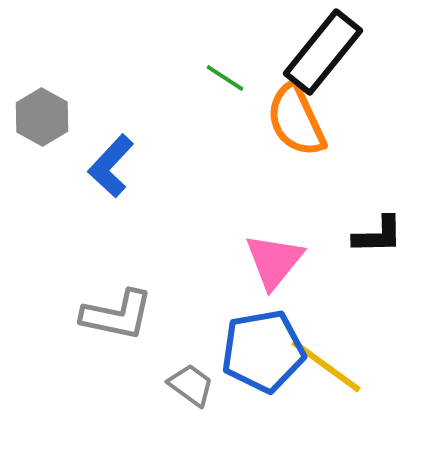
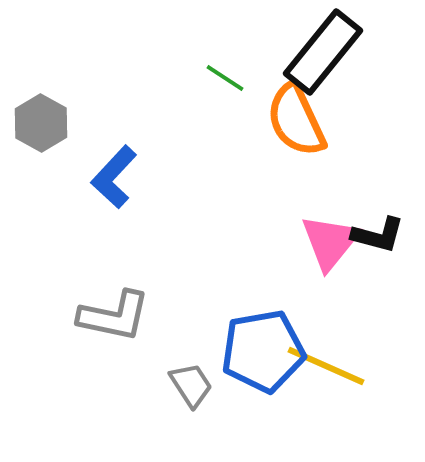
gray hexagon: moved 1 px left, 6 px down
blue L-shape: moved 3 px right, 11 px down
black L-shape: rotated 16 degrees clockwise
pink triangle: moved 56 px right, 19 px up
gray L-shape: moved 3 px left, 1 px down
yellow line: rotated 12 degrees counterclockwise
gray trapezoid: rotated 21 degrees clockwise
